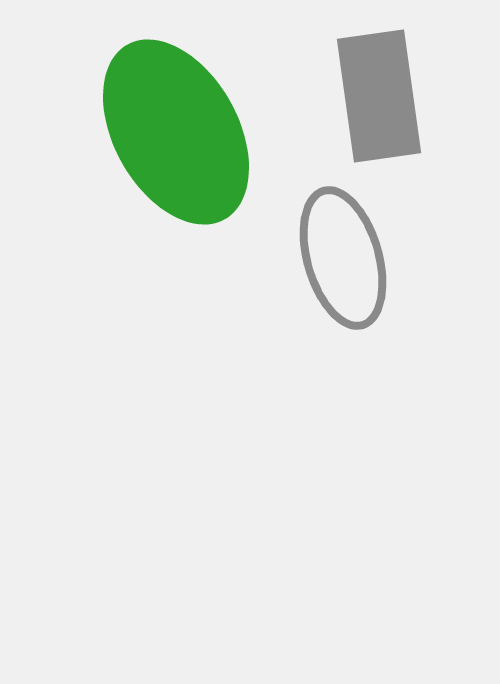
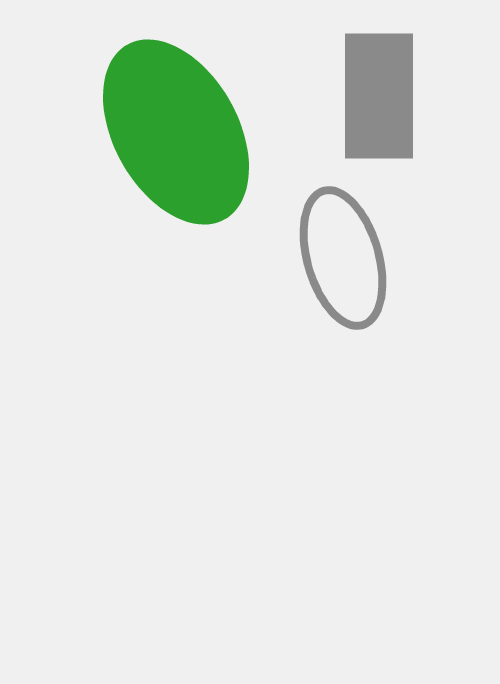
gray rectangle: rotated 8 degrees clockwise
